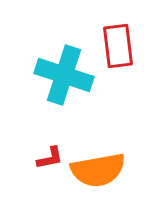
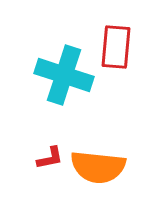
red rectangle: moved 2 px left, 1 px down; rotated 12 degrees clockwise
orange semicircle: moved 3 px up; rotated 16 degrees clockwise
